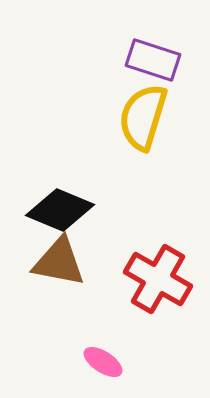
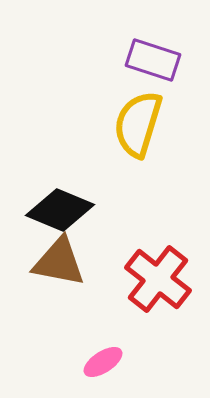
yellow semicircle: moved 5 px left, 7 px down
red cross: rotated 8 degrees clockwise
pink ellipse: rotated 66 degrees counterclockwise
